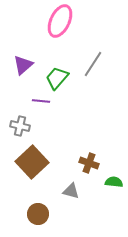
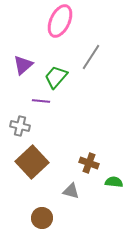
gray line: moved 2 px left, 7 px up
green trapezoid: moved 1 px left, 1 px up
brown circle: moved 4 px right, 4 px down
